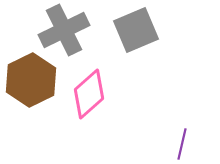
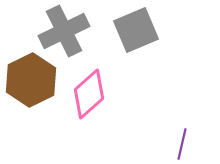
gray cross: moved 1 px down
